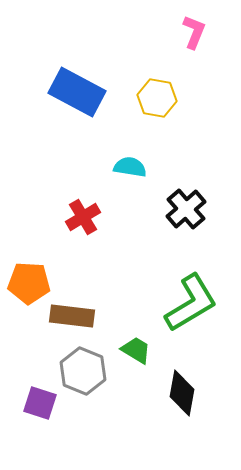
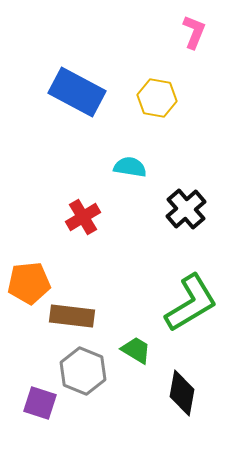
orange pentagon: rotated 9 degrees counterclockwise
